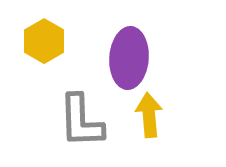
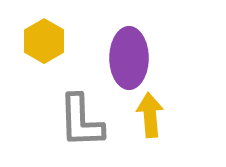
purple ellipse: rotated 4 degrees counterclockwise
yellow arrow: moved 1 px right
